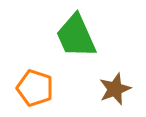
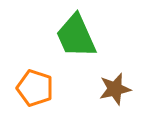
brown star: rotated 8 degrees clockwise
